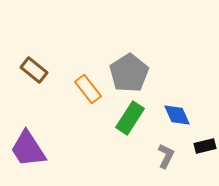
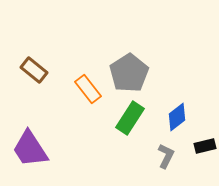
blue diamond: moved 2 px down; rotated 76 degrees clockwise
purple trapezoid: moved 2 px right
